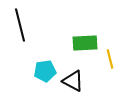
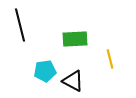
green rectangle: moved 10 px left, 4 px up
